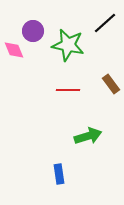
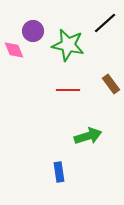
blue rectangle: moved 2 px up
